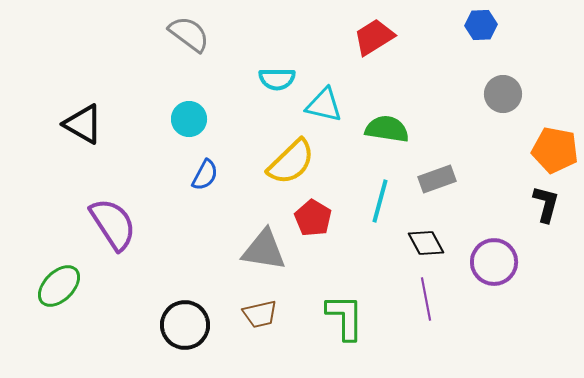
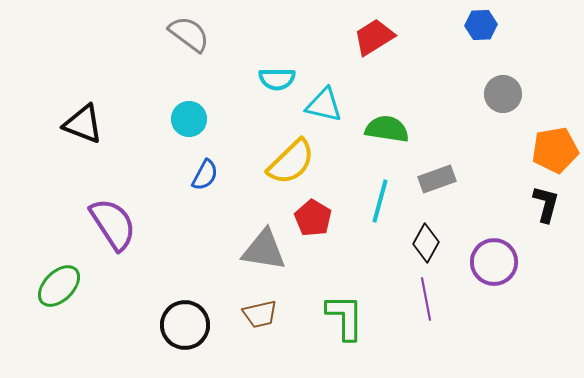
black triangle: rotated 9 degrees counterclockwise
orange pentagon: rotated 21 degrees counterclockwise
black diamond: rotated 57 degrees clockwise
